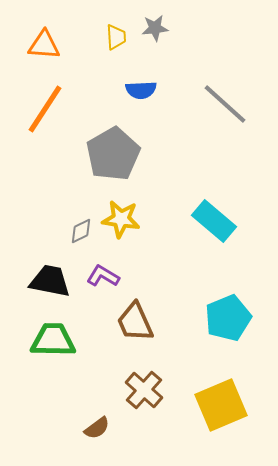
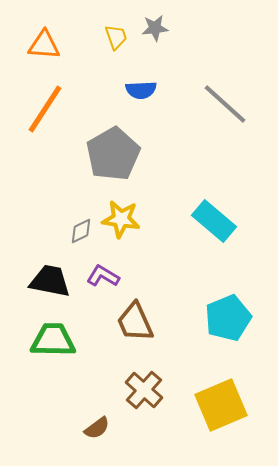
yellow trapezoid: rotated 16 degrees counterclockwise
